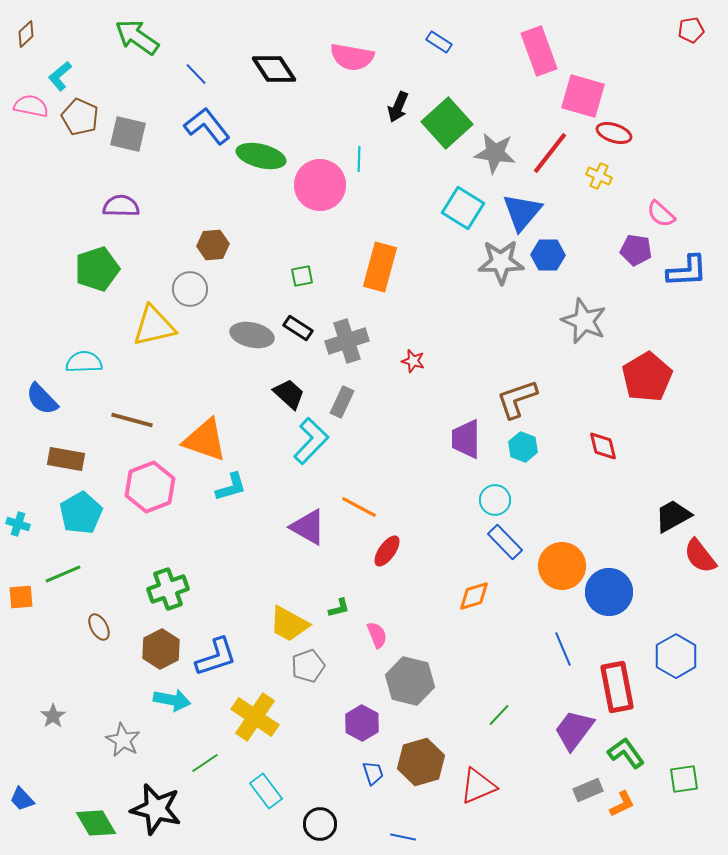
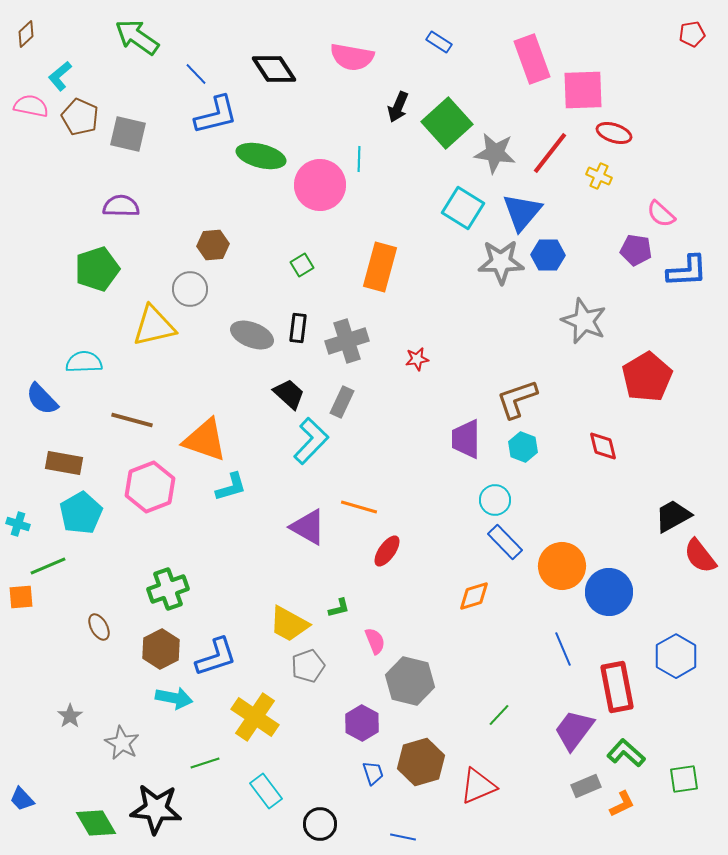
red pentagon at (691, 30): moved 1 px right, 4 px down
pink rectangle at (539, 51): moved 7 px left, 8 px down
pink square at (583, 96): moved 6 px up; rotated 18 degrees counterclockwise
blue L-shape at (207, 126): moved 9 px right, 11 px up; rotated 114 degrees clockwise
green square at (302, 276): moved 11 px up; rotated 20 degrees counterclockwise
black rectangle at (298, 328): rotated 64 degrees clockwise
gray ellipse at (252, 335): rotated 9 degrees clockwise
red star at (413, 361): moved 4 px right, 2 px up; rotated 25 degrees counterclockwise
brown rectangle at (66, 459): moved 2 px left, 4 px down
orange line at (359, 507): rotated 12 degrees counterclockwise
green line at (63, 574): moved 15 px left, 8 px up
pink semicircle at (377, 635): moved 2 px left, 6 px down
cyan arrow at (172, 700): moved 2 px right, 2 px up
gray star at (53, 716): moved 17 px right
gray star at (123, 740): moved 1 px left, 3 px down
green L-shape at (626, 753): rotated 12 degrees counterclockwise
green line at (205, 763): rotated 16 degrees clockwise
gray rectangle at (588, 790): moved 2 px left, 4 px up
black star at (156, 809): rotated 9 degrees counterclockwise
